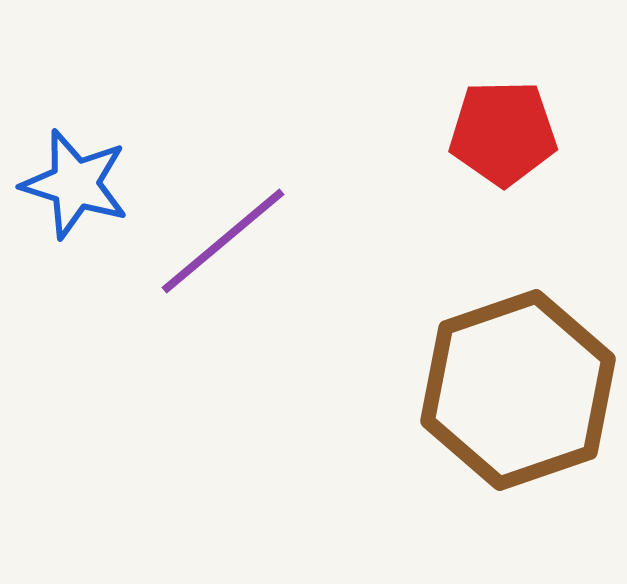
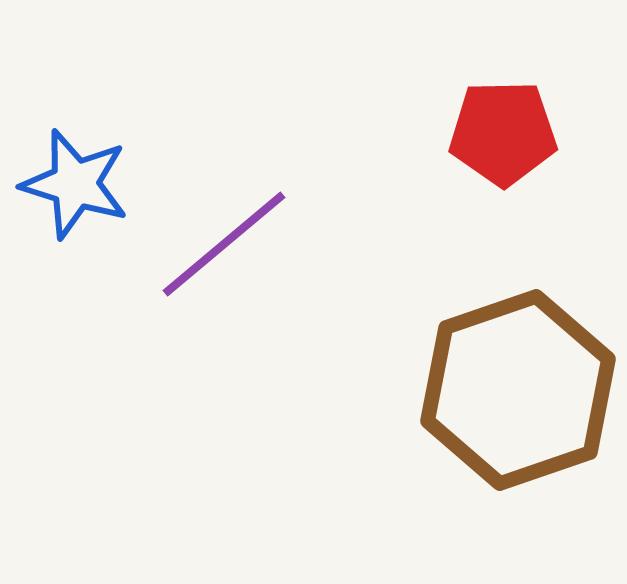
purple line: moved 1 px right, 3 px down
